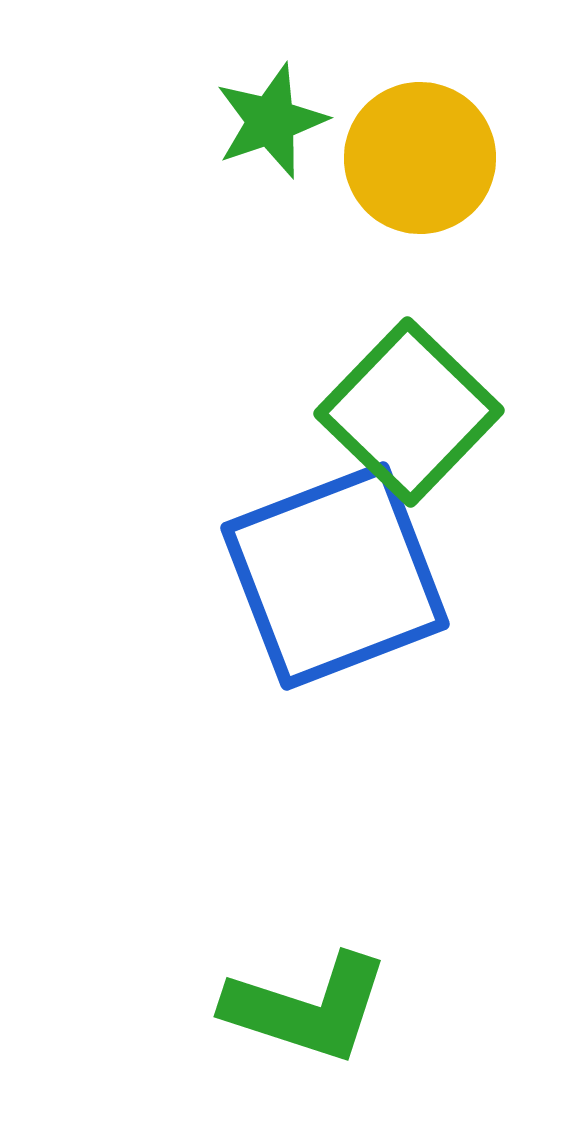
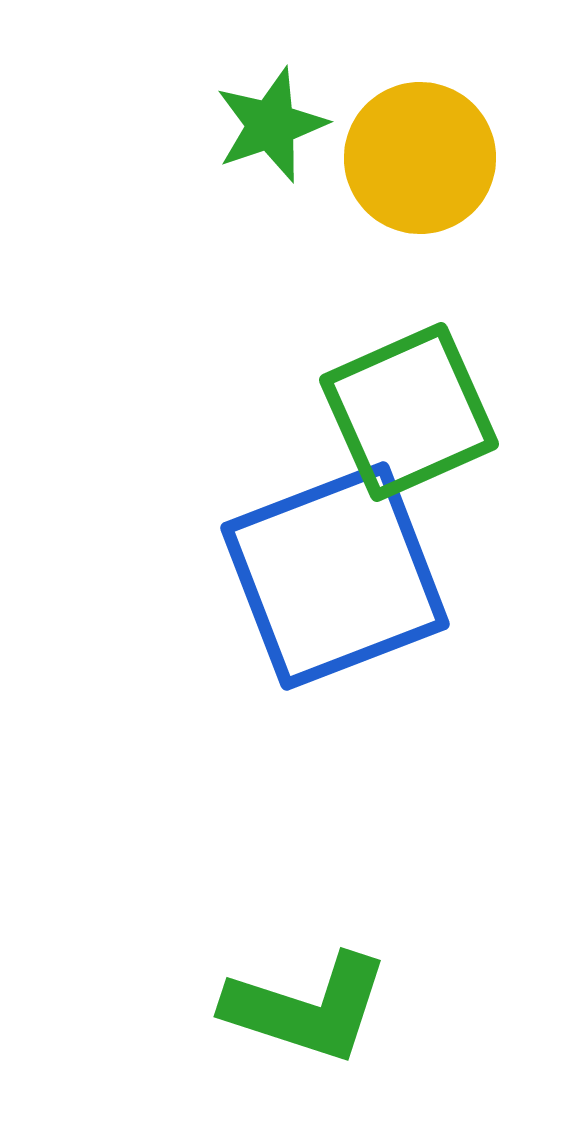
green star: moved 4 px down
green square: rotated 22 degrees clockwise
